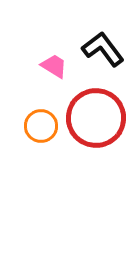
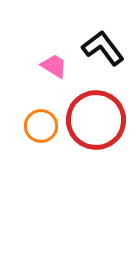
black L-shape: moved 1 px up
red circle: moved 2 px down
